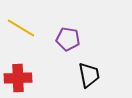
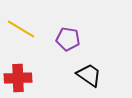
yellow line: moved 1 px down
black trapezoid: rotated 44 degrees counterclockwise
